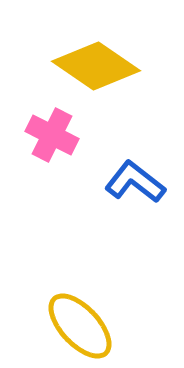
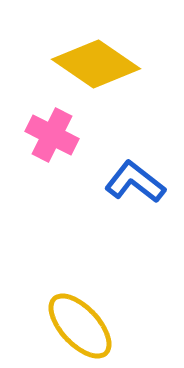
yellow diamond: moved 2 px up
